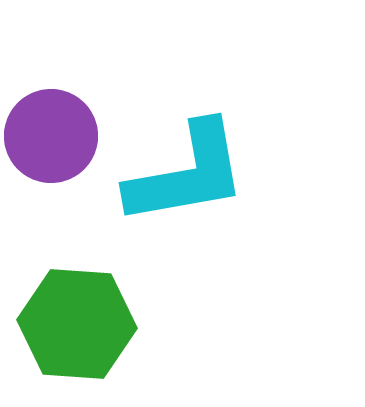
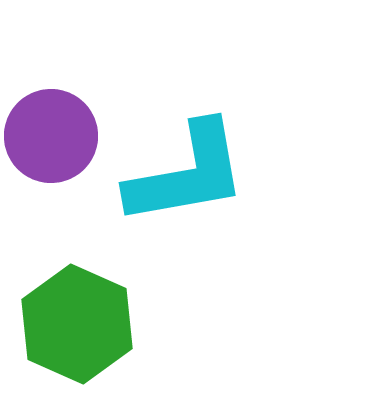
green hexagon: rotated 20 degrees clockwise
